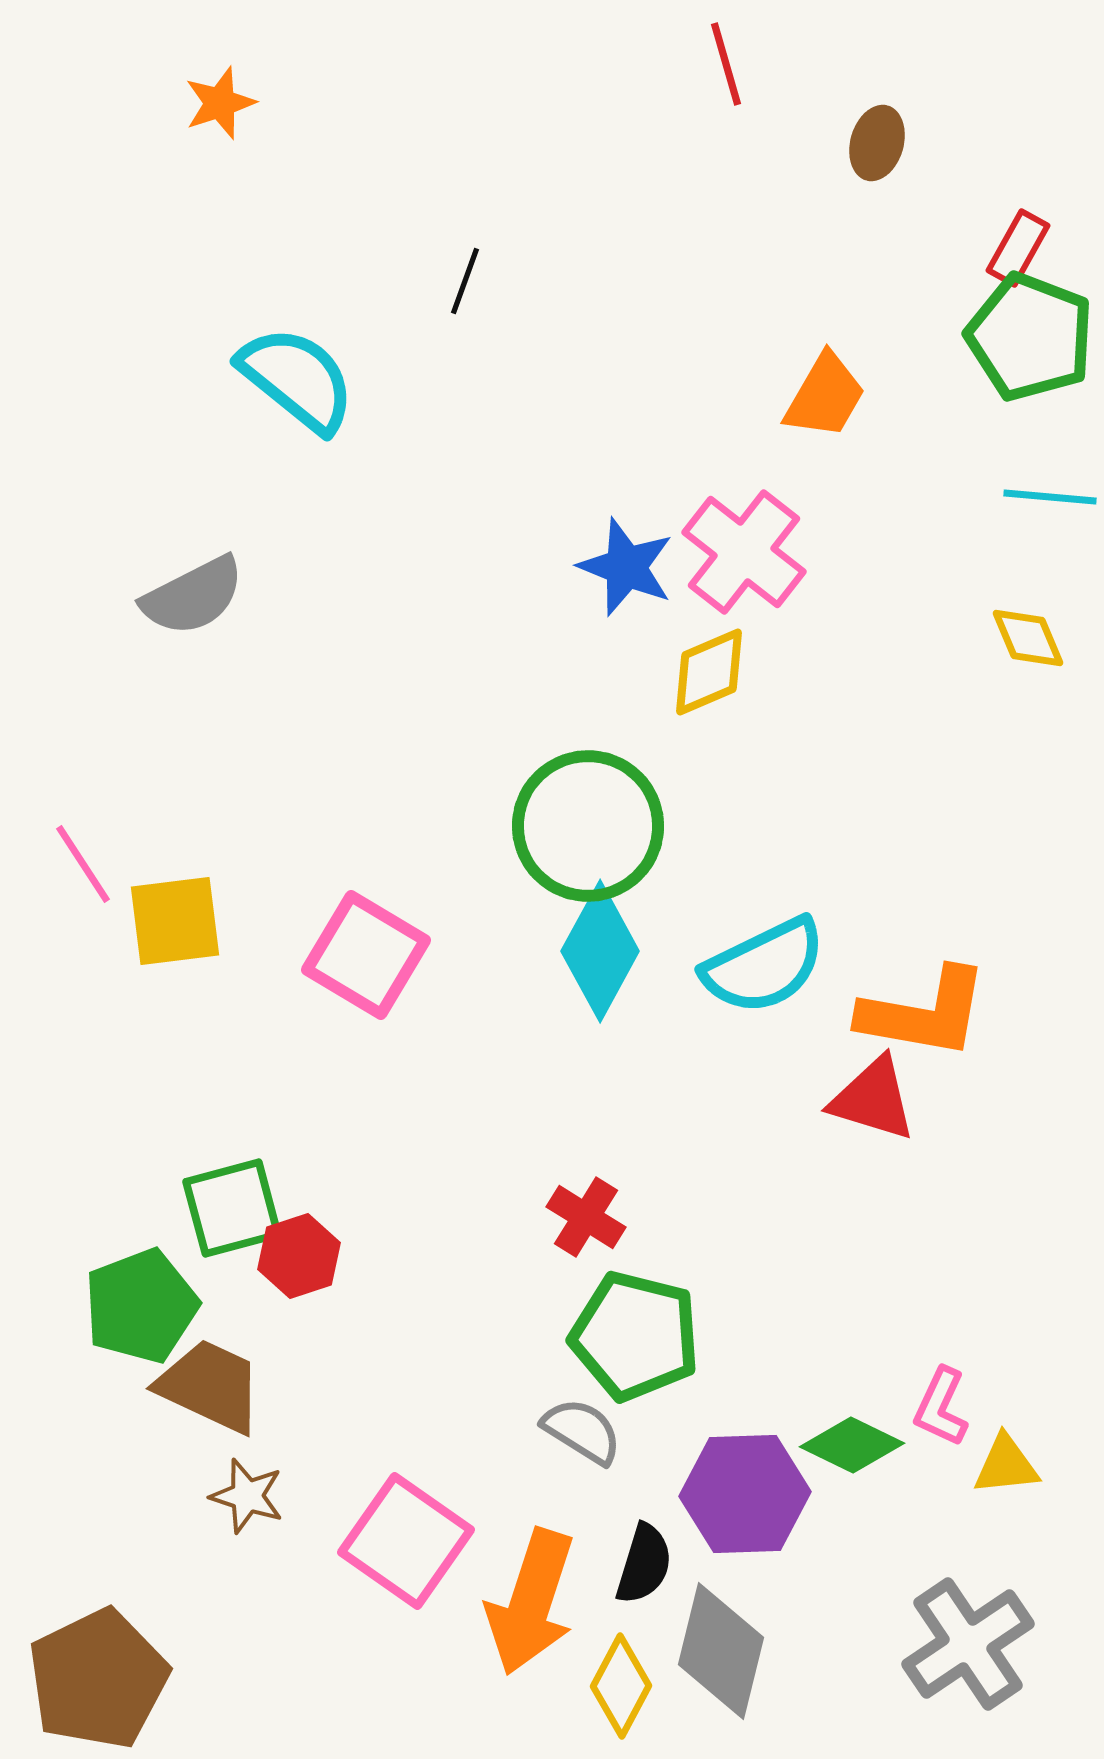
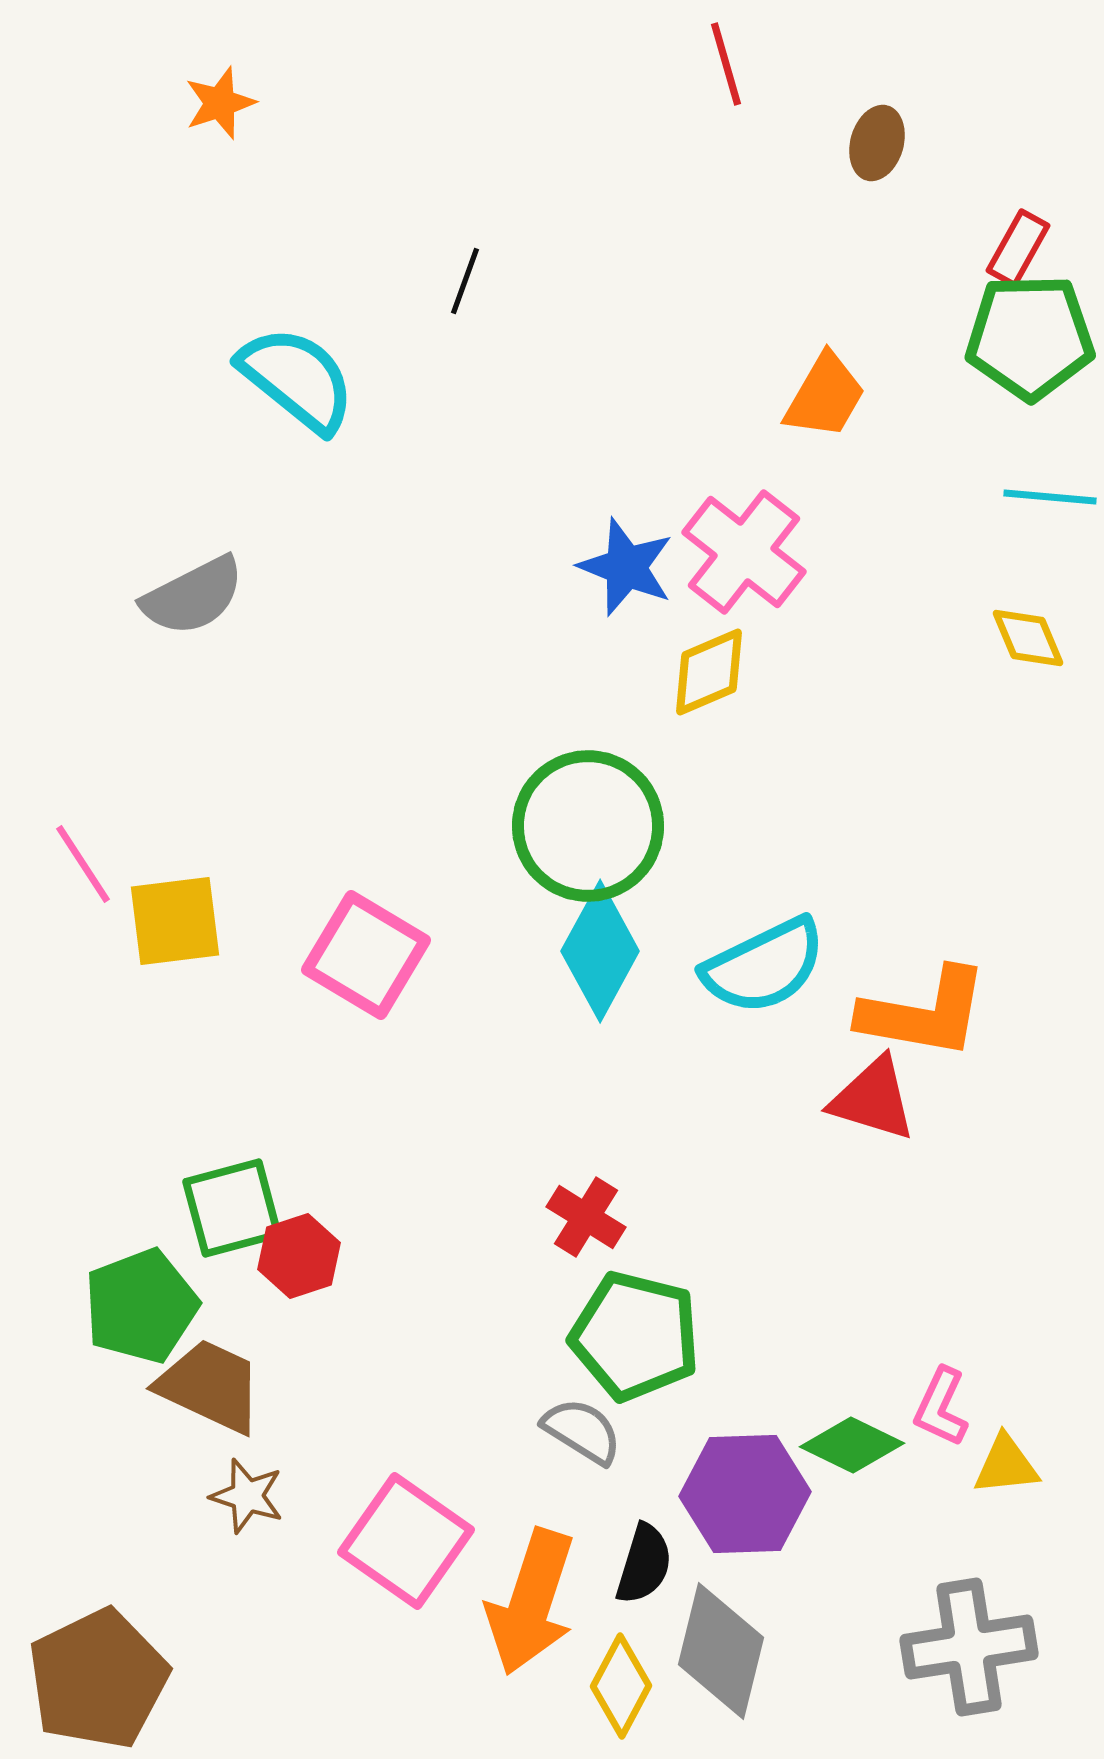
green pentagon at (1030, 337): rotated 22 degrees counterclockwise
gray cross at (968, 1644): moved 1 px right, 3 px down; rotated 25 degrees clockwise
